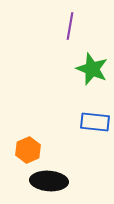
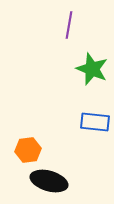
purple line: moved 1 px left, 1 px up
orange hexagon: rotated 15 degrees clockwise
black ellipse: rotated 12 degrees clockwise
